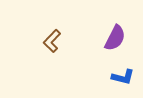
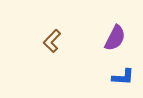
blue L-shape: rotated 10 degrees counterclockwise
